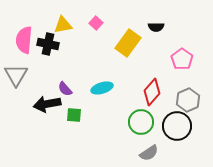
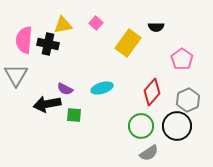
purple semicircle: rotated 21 degrees counterclockwise
green circle: moved 4 px down
